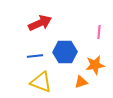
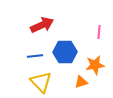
red arrow: moved 2 px right, 2 px down
yellow triangle: rotated 25 degrees clockwise
